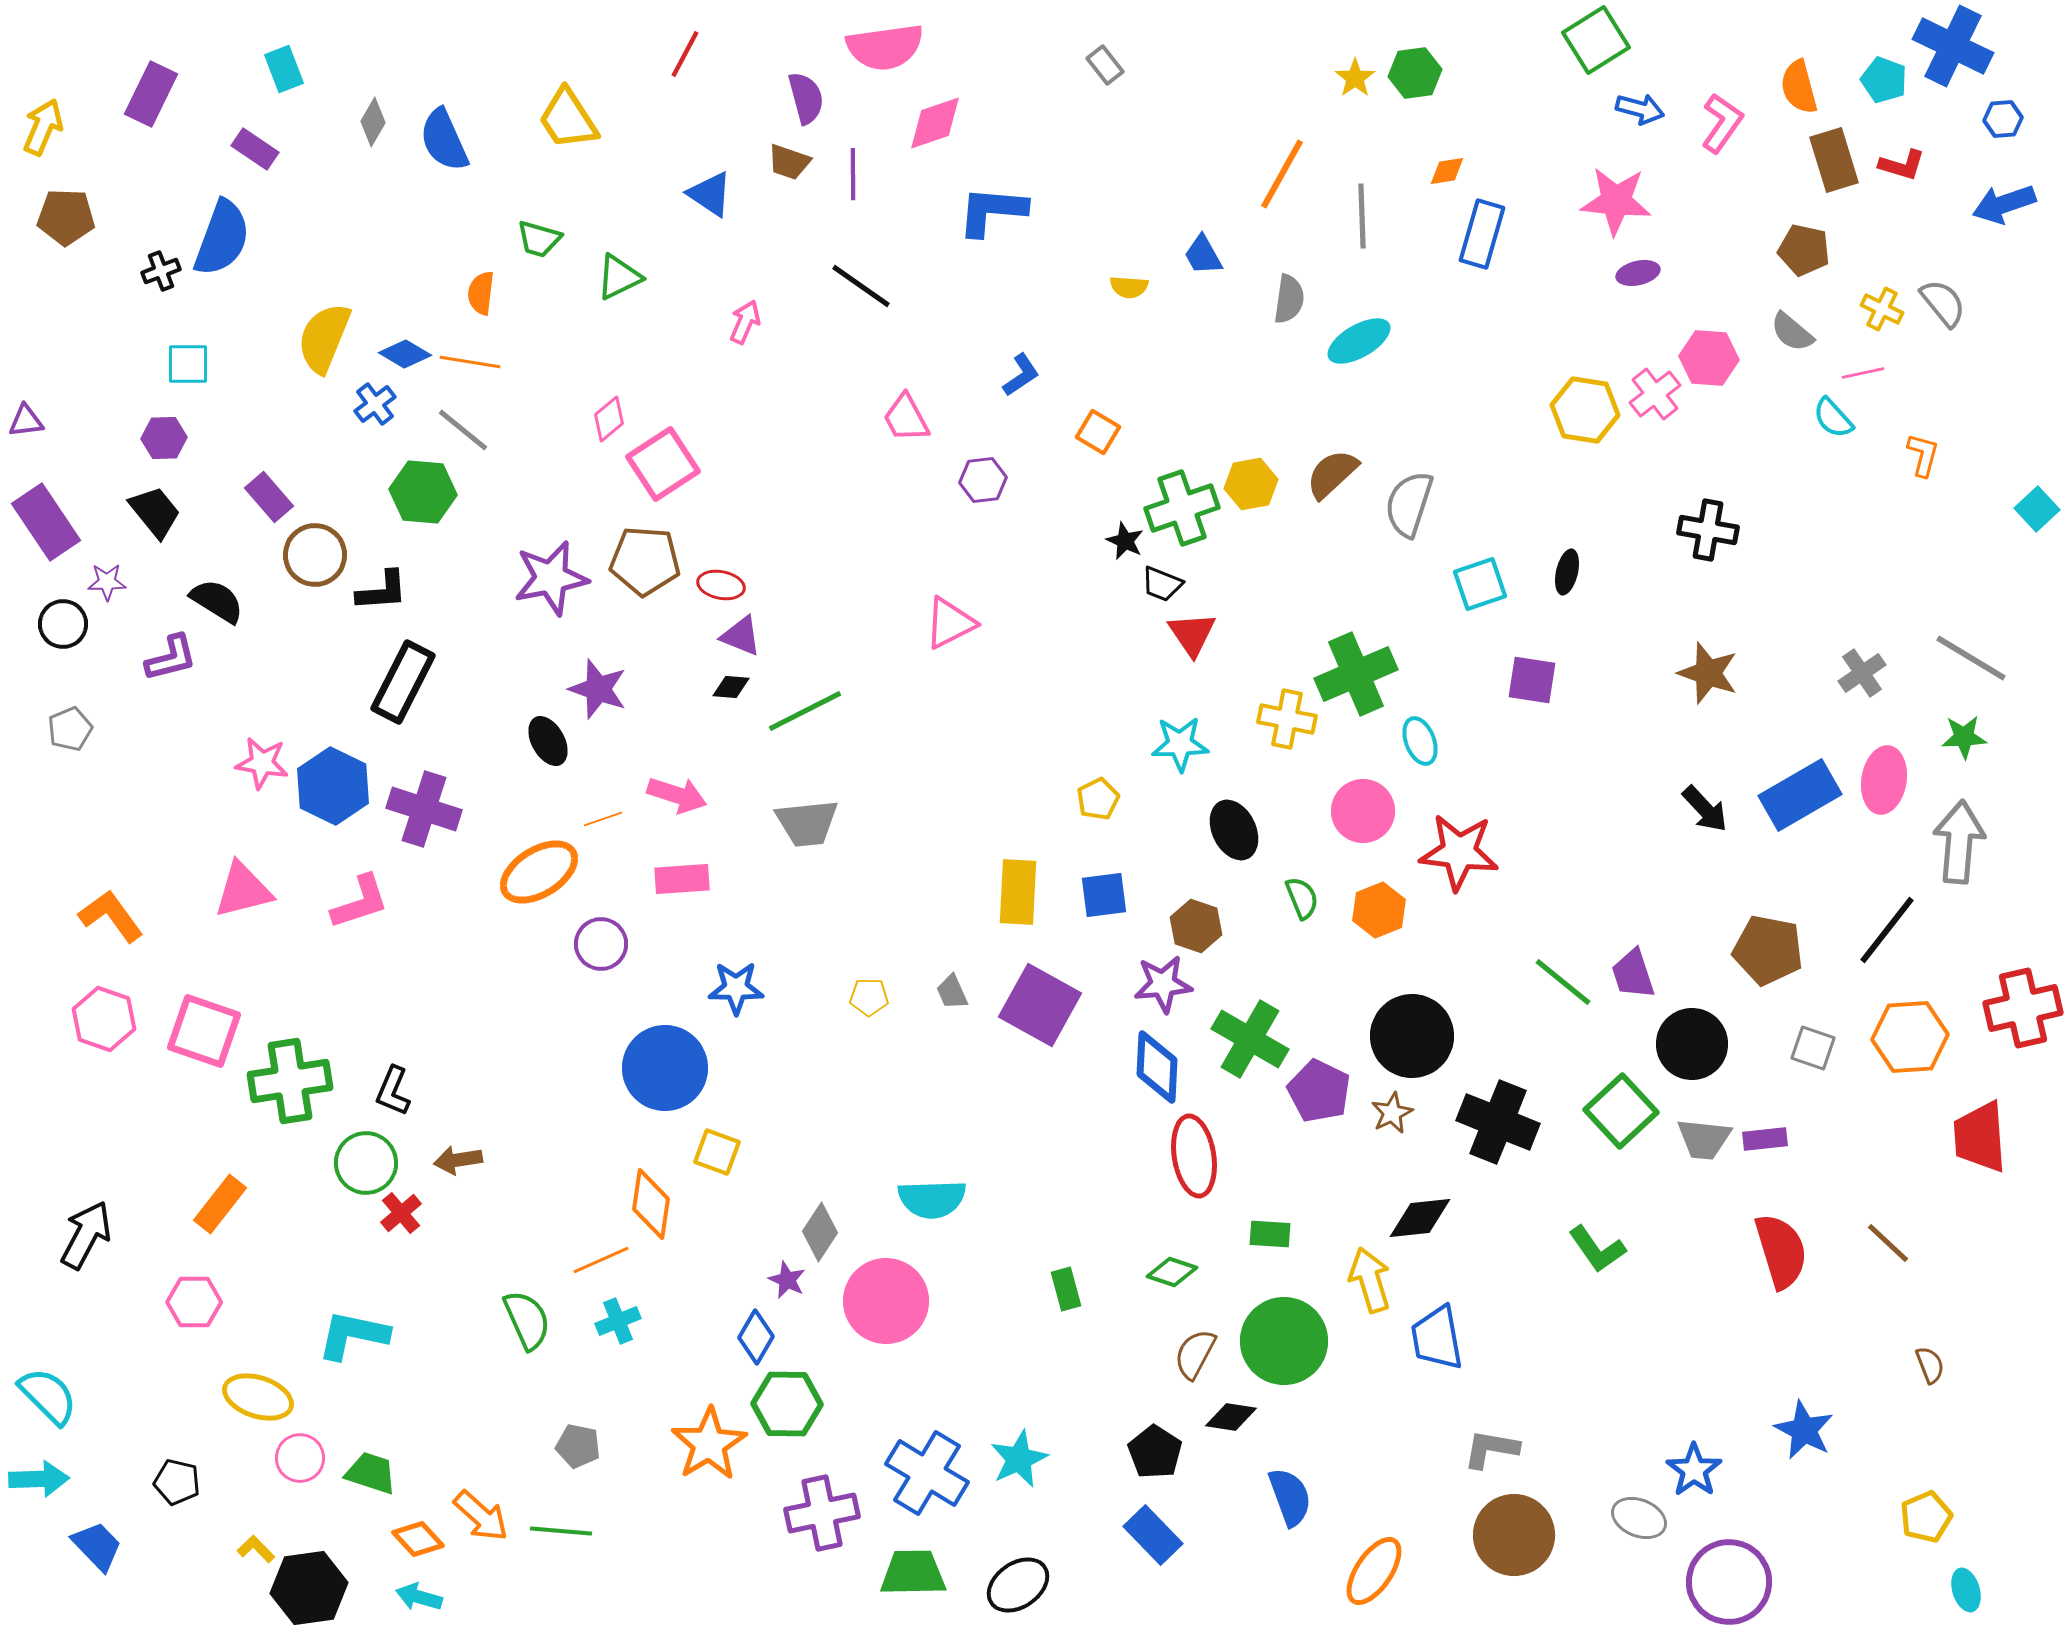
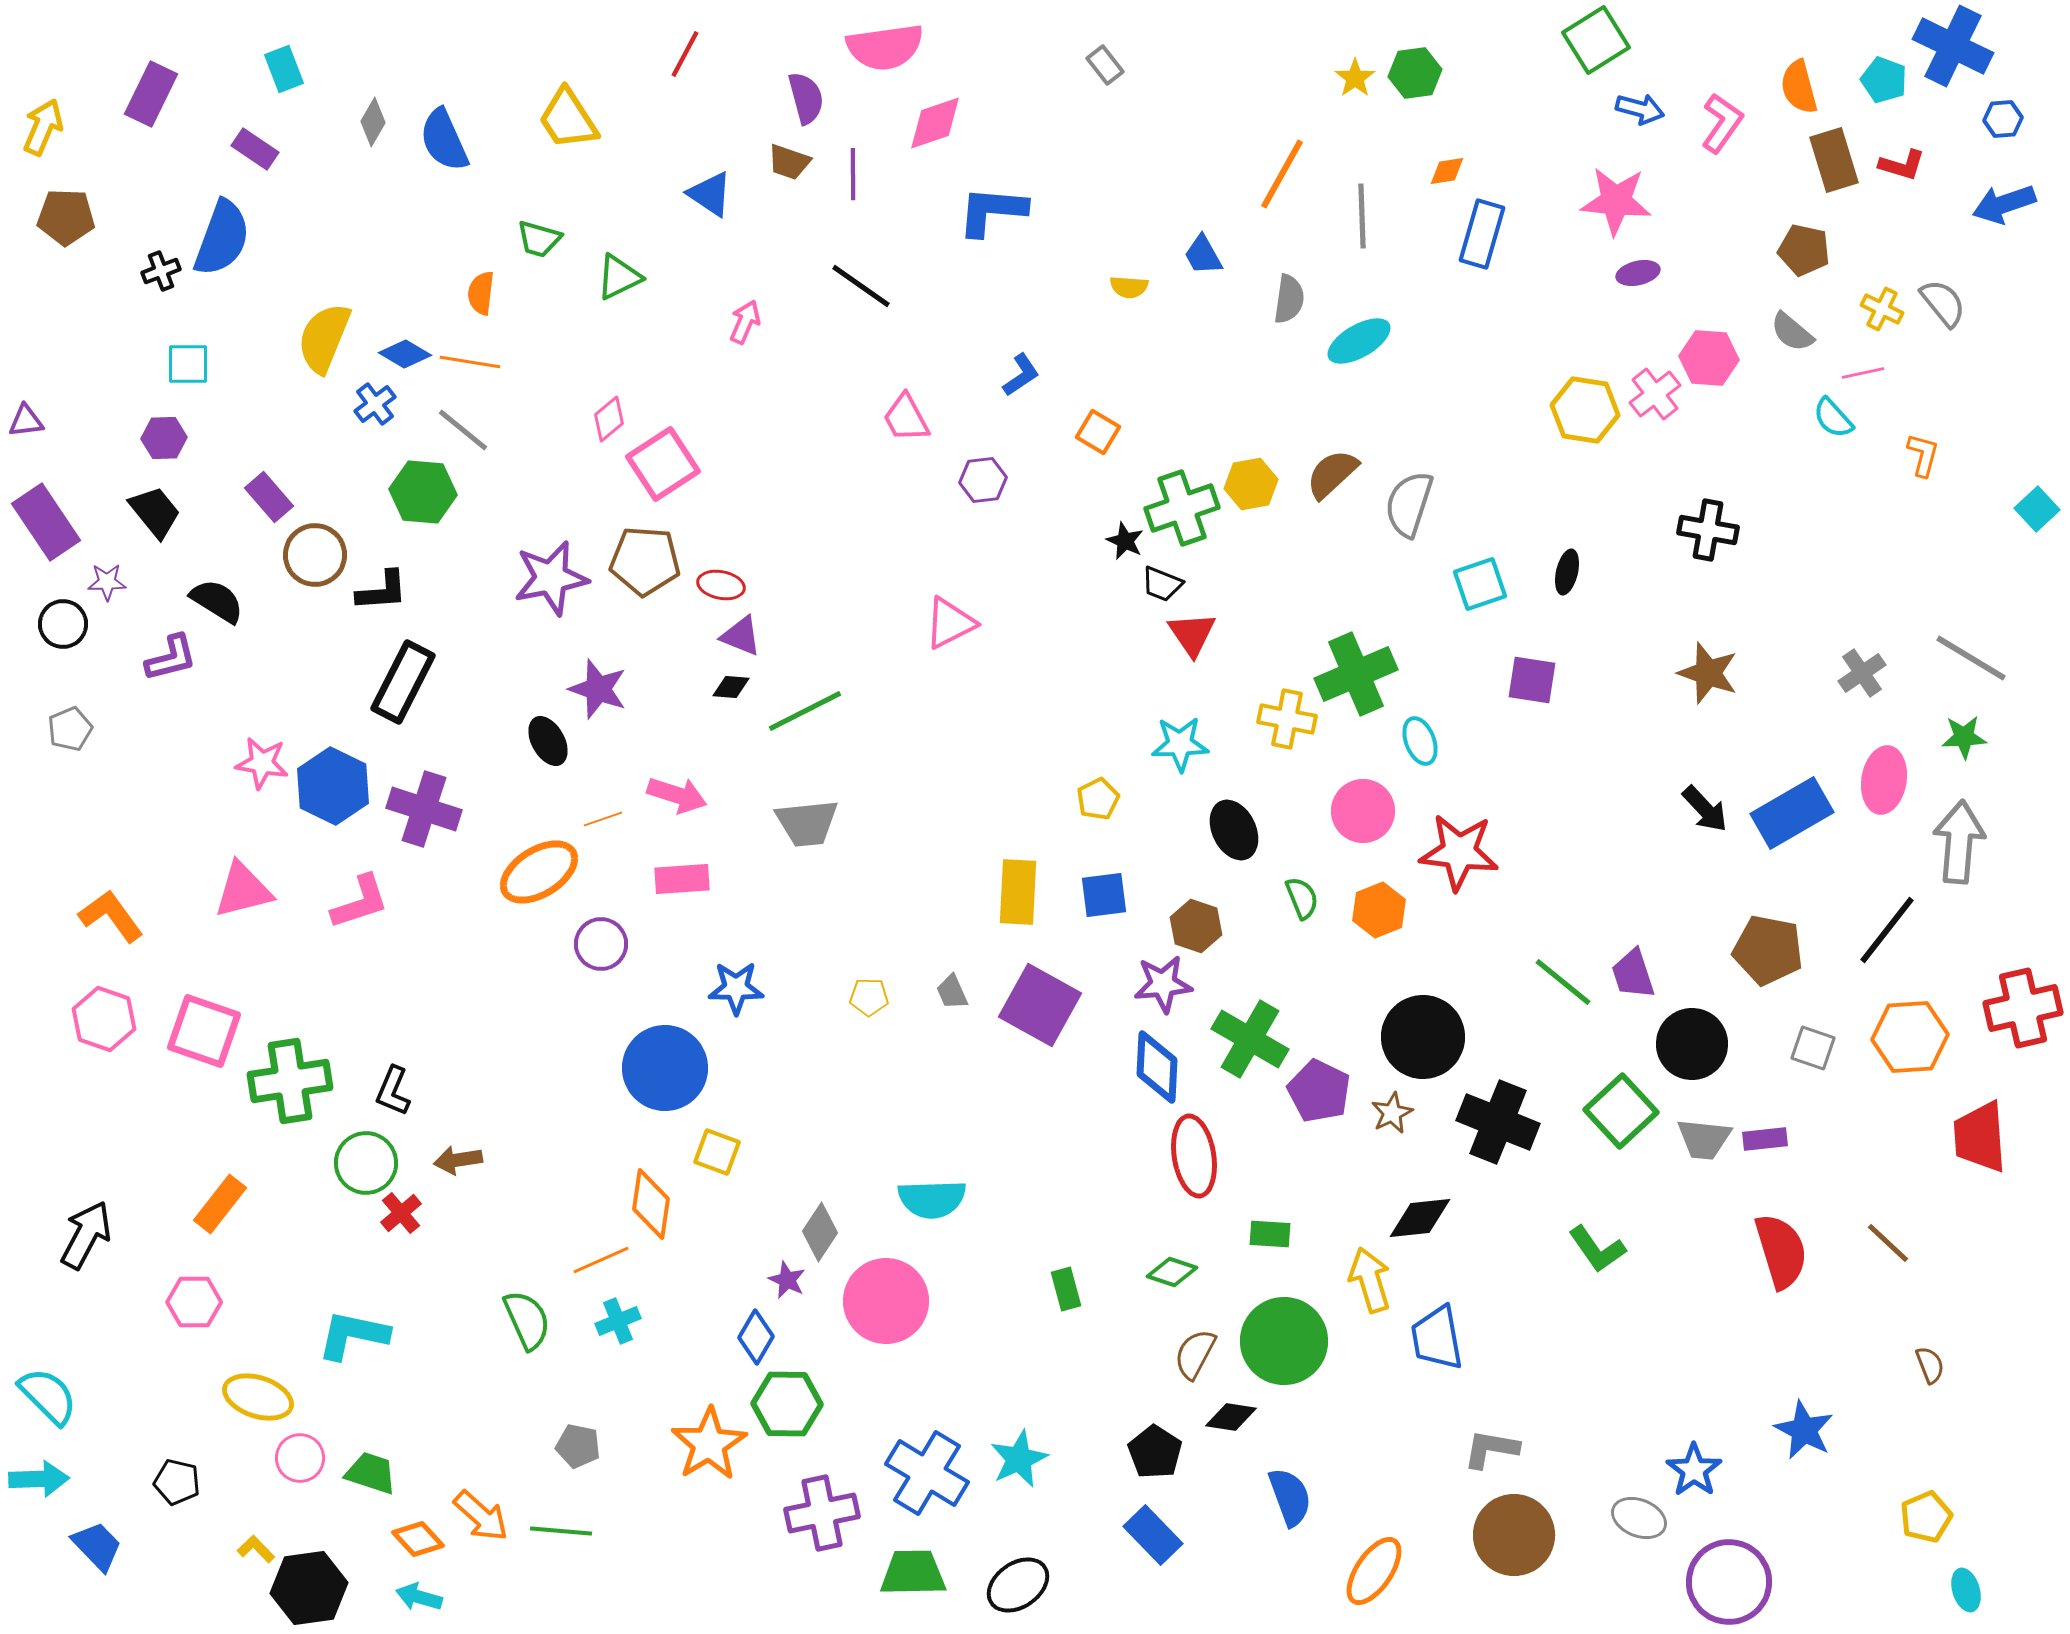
blue rectangle at (1800, 795): moved 8 px left, 18 px down
black circle at (1412, 1036): moved 11 px right, 1 px down
